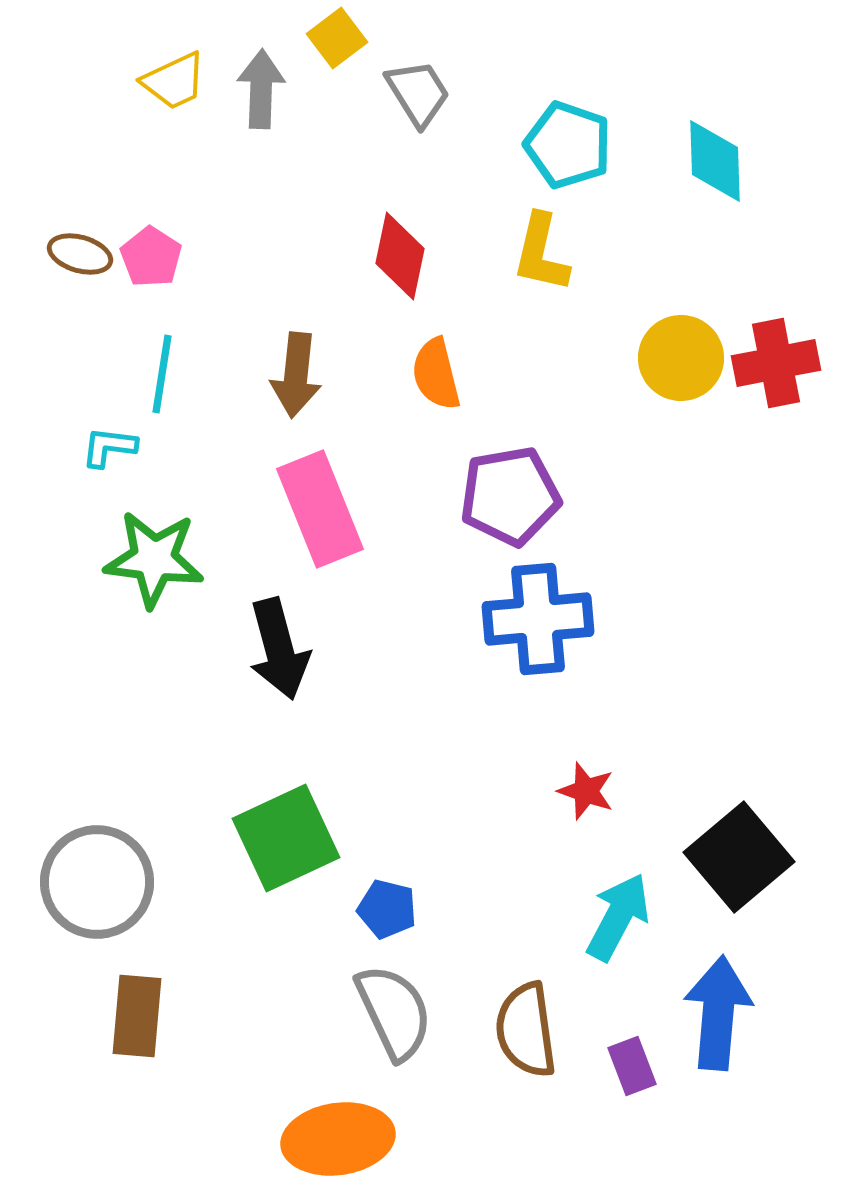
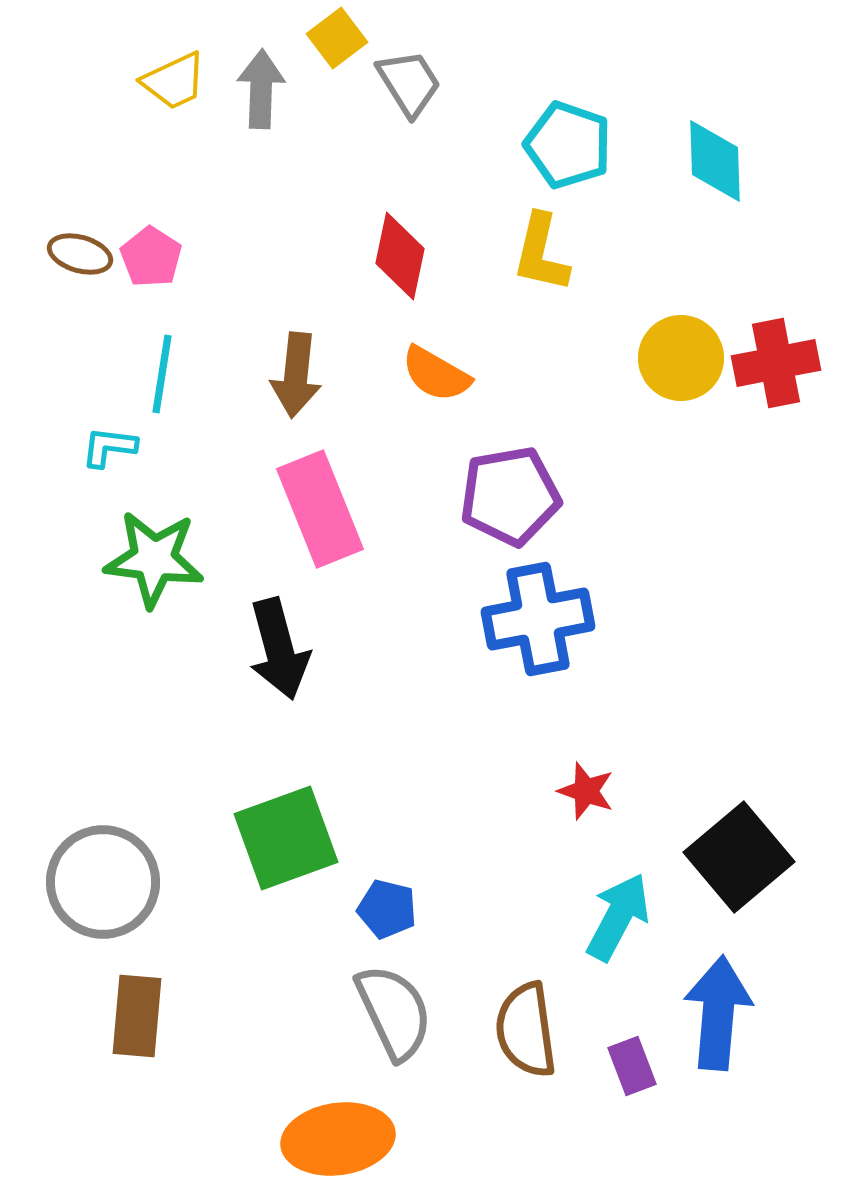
gray trapezoid: moved 9 px left, 10 px up
orange semicircle: rotated 46 degrees counterclockwise
blue cross: rotated 6 degrees counterclockwise
green square: rotated 5 degrees clockwise
gray circle: moved 6 px right
